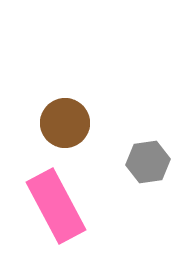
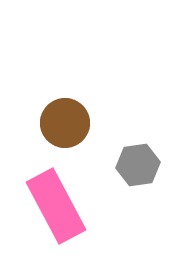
gray hexagon: moved 10 px left, 3 px down
